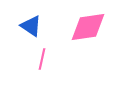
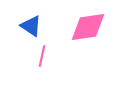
pink line: moved 3 px up
